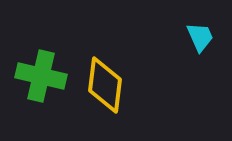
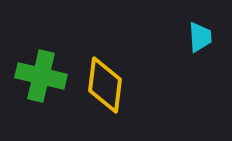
cyan trapezoid: rotated 20 degrees clockwise
